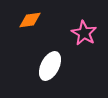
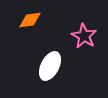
pink star: moved 3 px down
